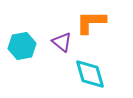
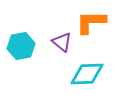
cyan hexagon: moved 1 px left
cyan diamond: moved 3 px left; rotated 76 degrees counterclockwise
